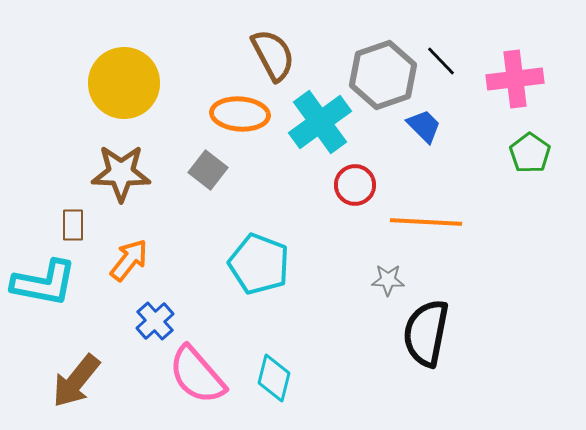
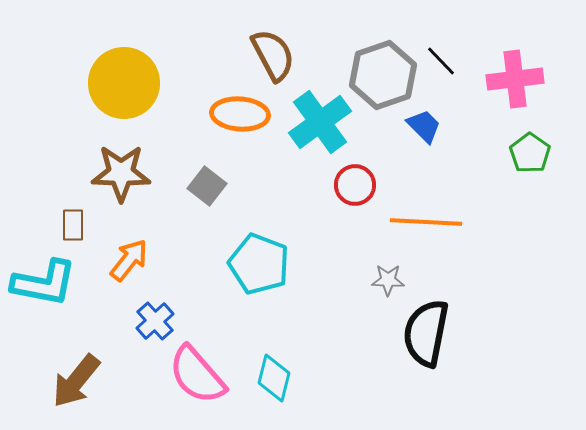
gray square: moved 1 px left, 16 px down
